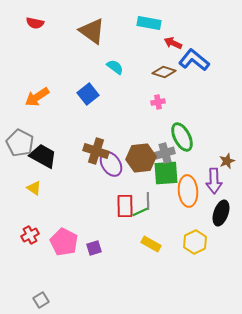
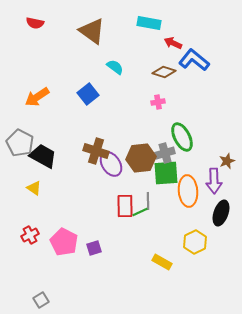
yellow rectangle: moved 11 px right, 18 px down
